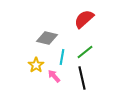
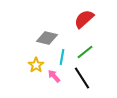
black line: rotated 20 degrees counterclockwise
